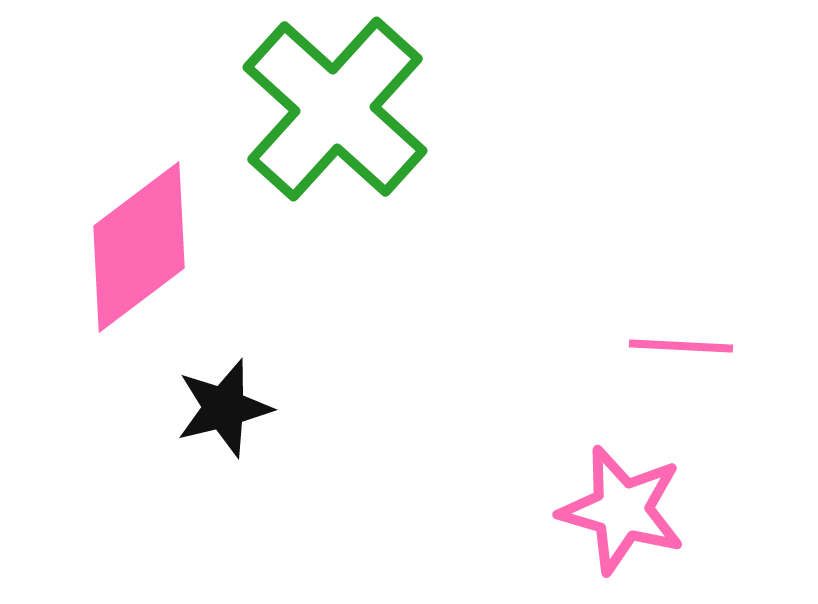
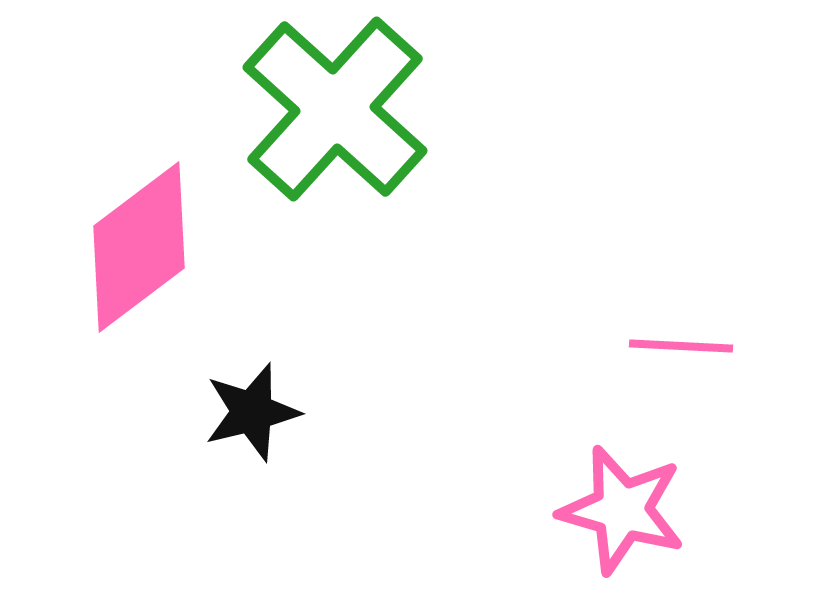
black star: moved 28 px right, 4 px down
